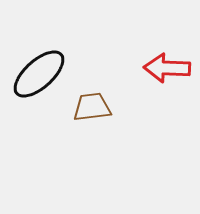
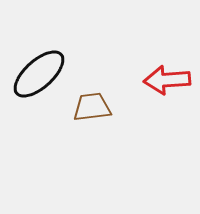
red arrow: moved 12 px down; rotated 6 degrees counterclockwise
